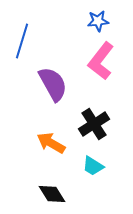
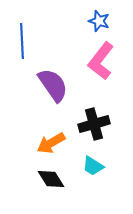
blue star: moved 1 px right; rotated 25 degrees clockwise
blue line: rotated 20 degrees counterclockwise
purple semicircle: moved 1 px down; rotated 6 degrees counterclockwise
black cross: rotated 16 degrees clockwise
orange arrow: rotated 60 degrees counterclockwise
black diamond: moved 1 px left, 15 px up
